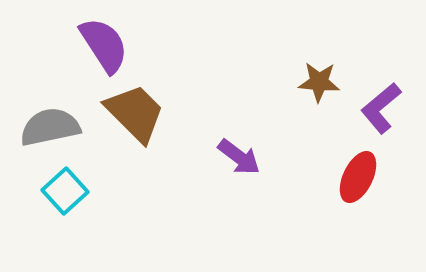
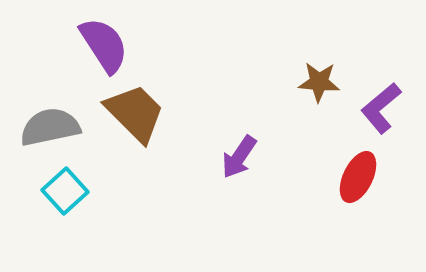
purple arrow: rotated 87 degrees clockwise
